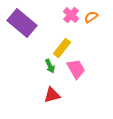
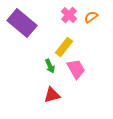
pink cross: moved 2 px left
yellow rectangle: moved 2 px right, 1 px up
